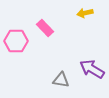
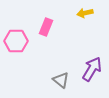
pink rectangle: moved 1 px right, 1 px up; rotated 66 degrees clockwise
purple arrow: rotated 90 degrees clockwise
gray triangle: rotated 30 degrees clockwise
